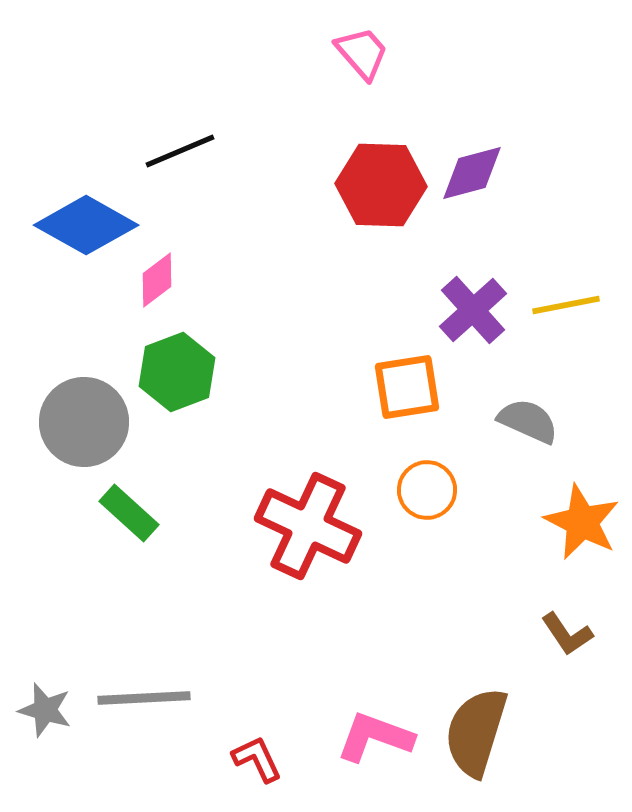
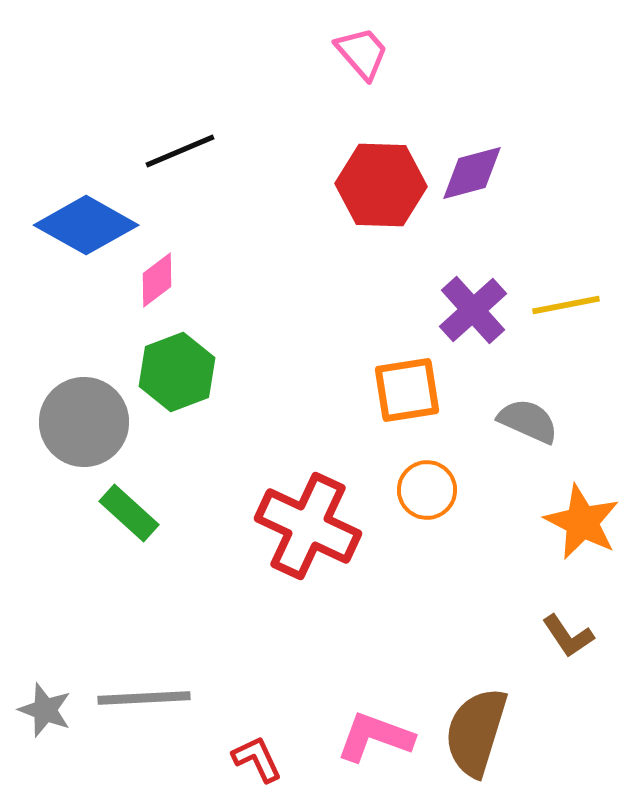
orange square: moved 3 px down
brown L-shape: moved 1 px right, 2 px down
gray star: rotated 4 degrees clockwise
